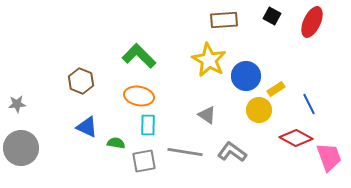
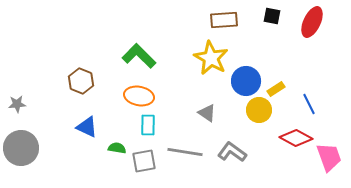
black square: rotated 18 degrees counterclockwise
yellow star: moved 2 px right, 2 px up
blue circle: moved 5 px down
gray triangle: moved 2 px up
green semicircle: moved 1 px right, 5 px down
